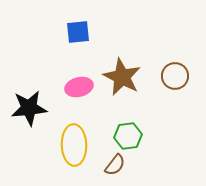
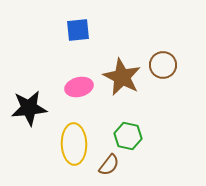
blue square: moved 2 px up
brown circle: moved 12 px left, 11 px up
green hexagon: rotated 20 degrees clockwise
yellow ellipse: moved 1 px up
brown semicircle: moved 6 px left
